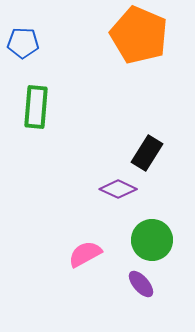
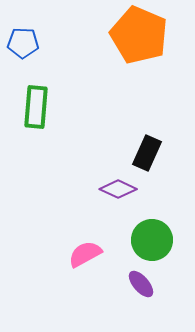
black rectangle: rotated 8 degrees counterclockwise
